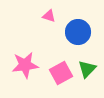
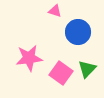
pink triangle: moved 6 px right, 5 px up
pink star: moved 4 px right, 7 px up
pink square: rotated 25 degrees counterclockwise
